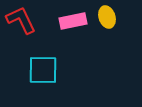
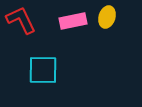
yellow ellipse: rotated 35 degrees clockwise
